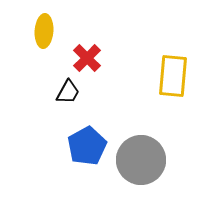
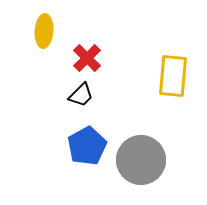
black trapezoid: moved 13 px right, 3 px down; rotated 16 degrees clockwise
